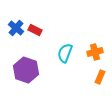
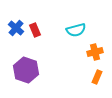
red rectangle: rotated 40 degrees clockwise
cyan semicircle: moved 11 px right, 23 px up; rotated 126 degrees counterclockwise
orange rectangle: moved 3 px left
